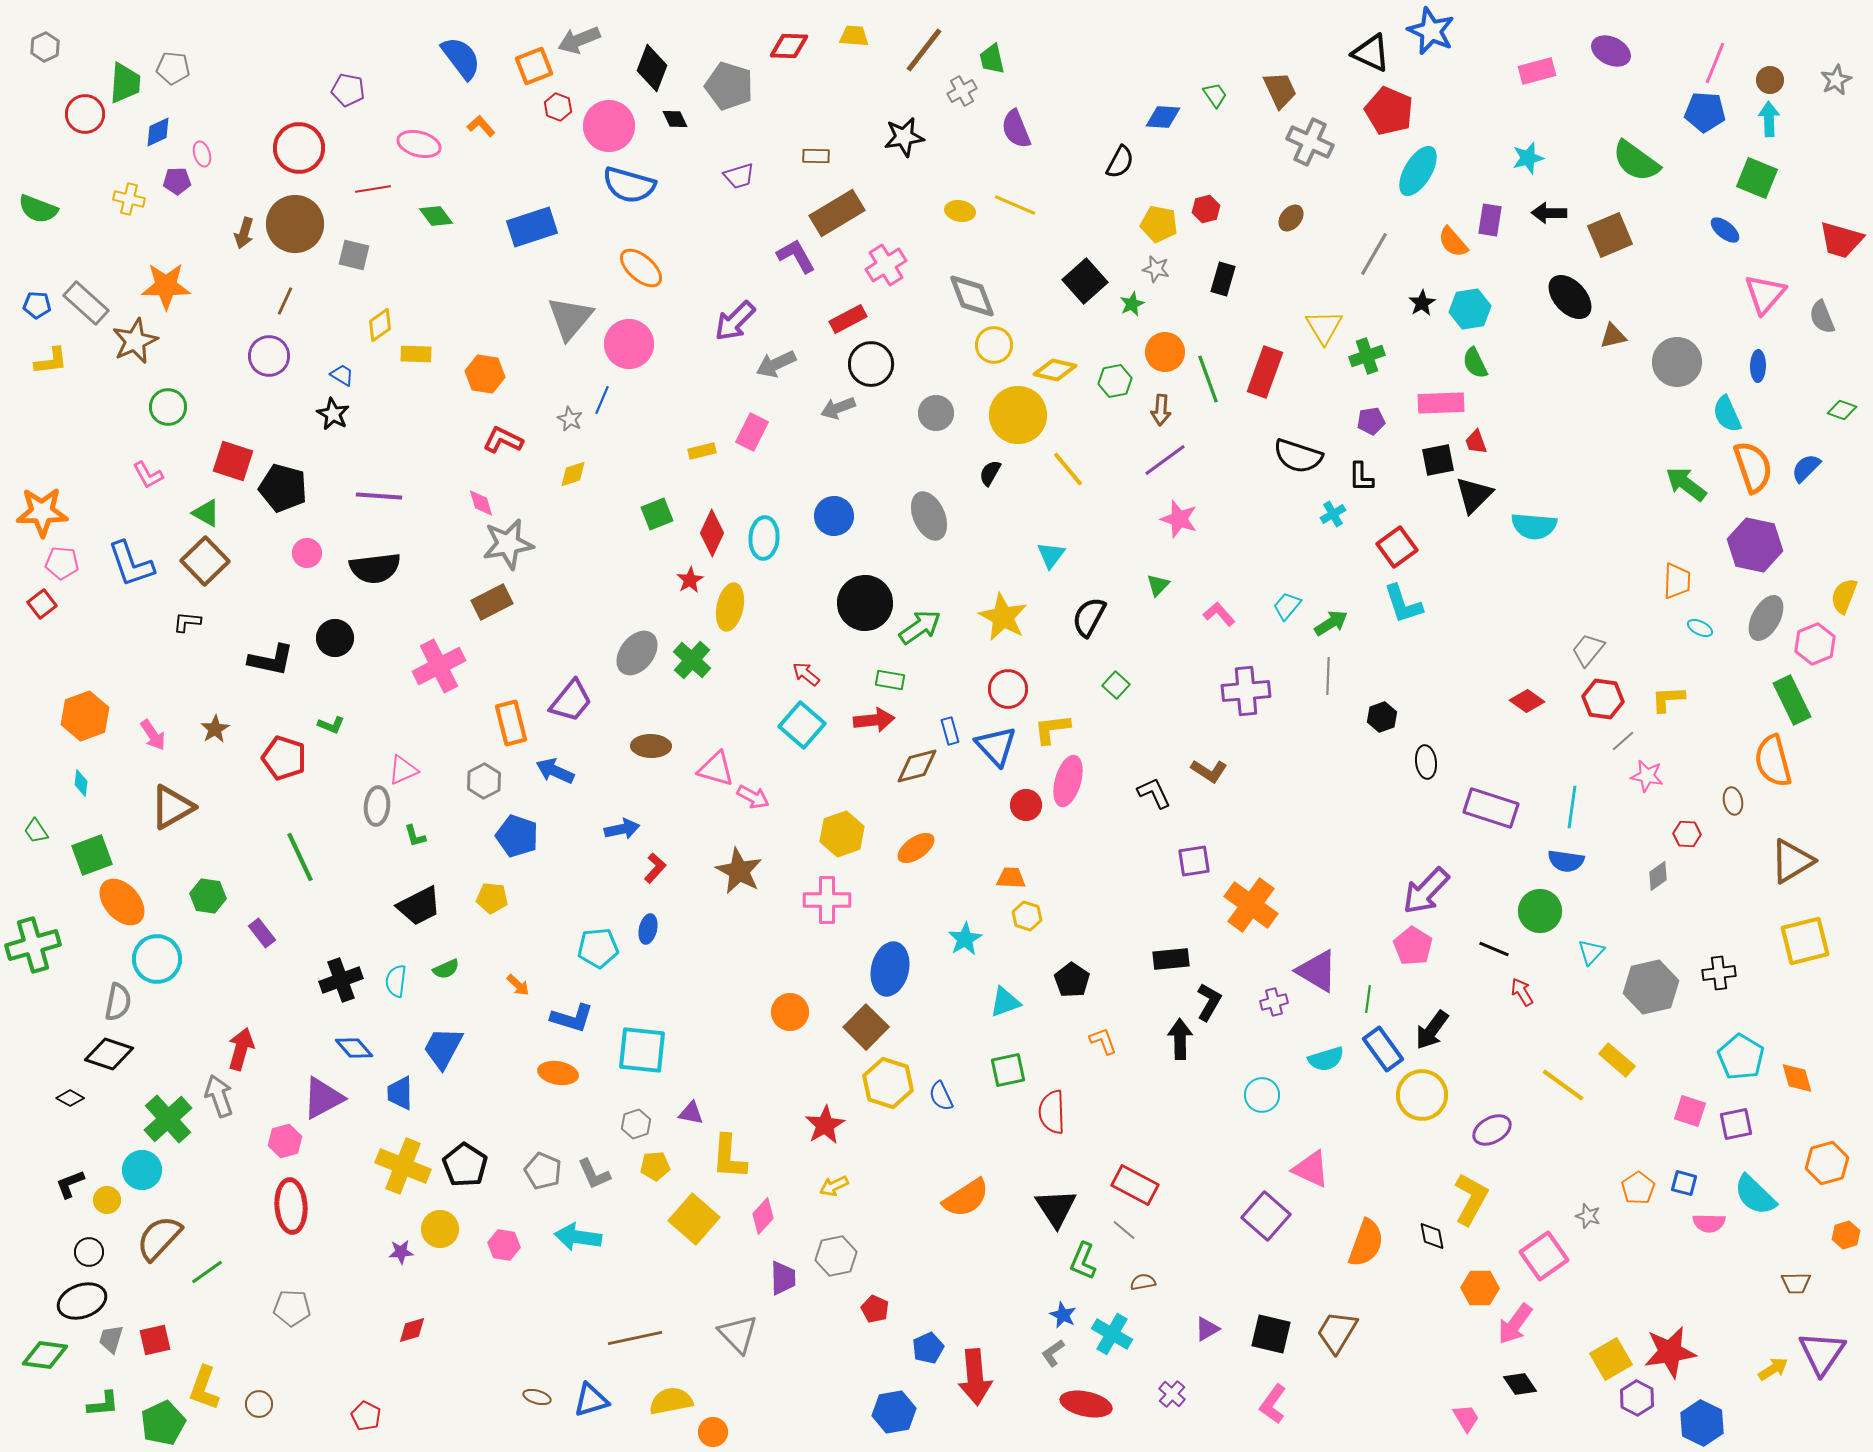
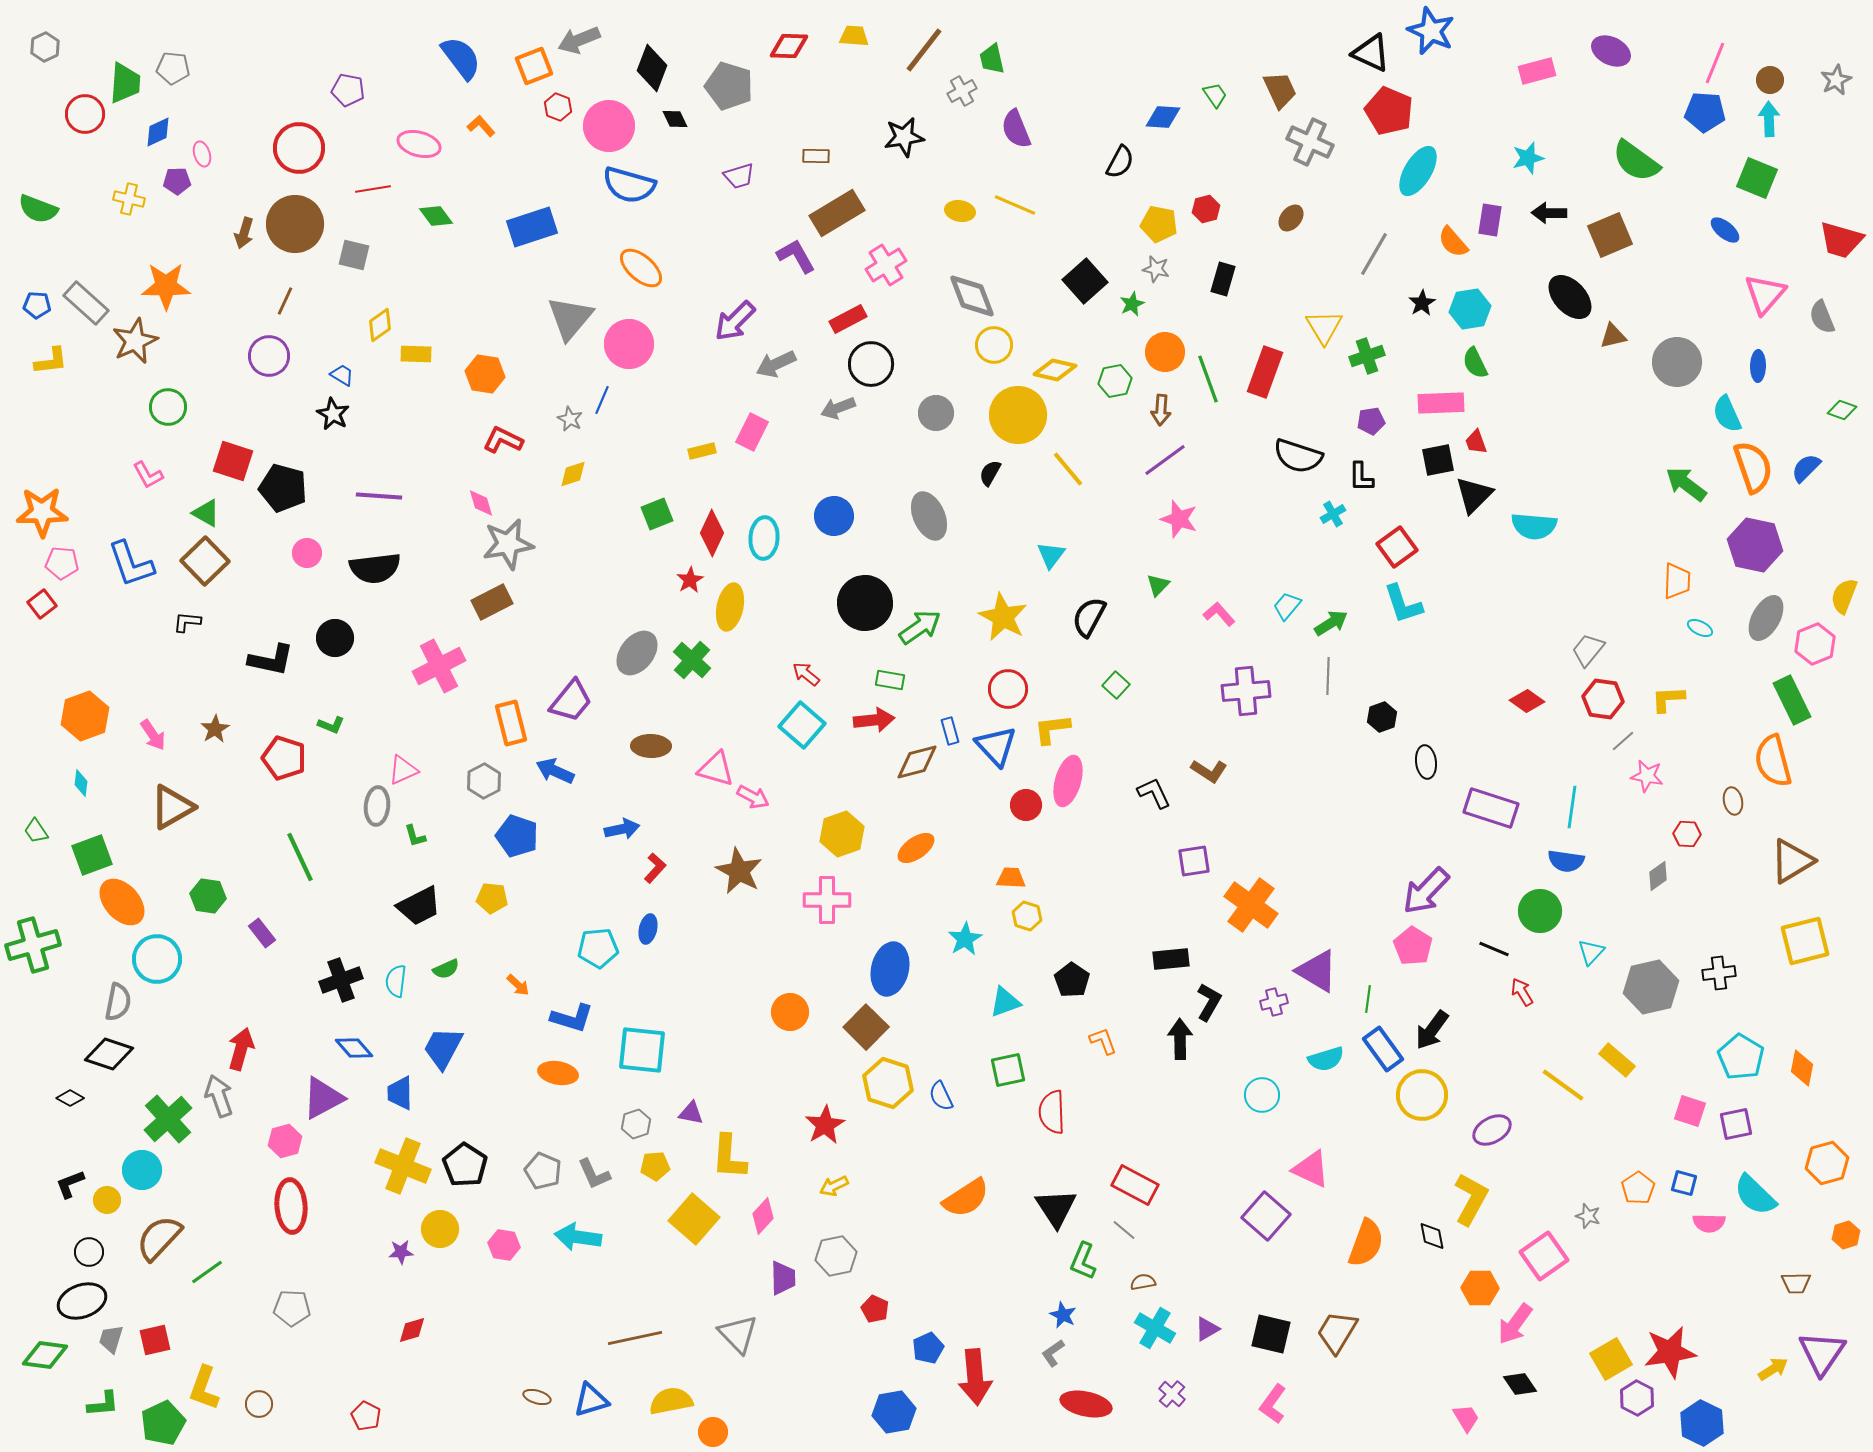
brown diamond at (917, 766): moved 4 px up
orange diamond at (1797, 1078): moved 5 px right, 10 px up; rotated 27 degrees clockwise
cyan cross at (1112, 1334): moved 43 px right, 6 px up
